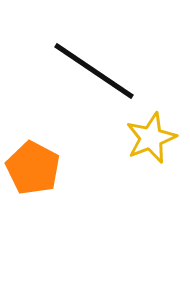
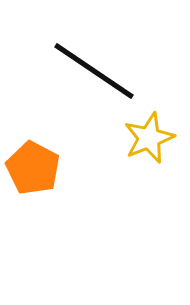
yellow star: moved 2 px left
